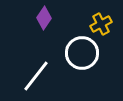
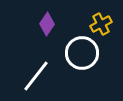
purple diamond: moved 3 px right, 6 px down
